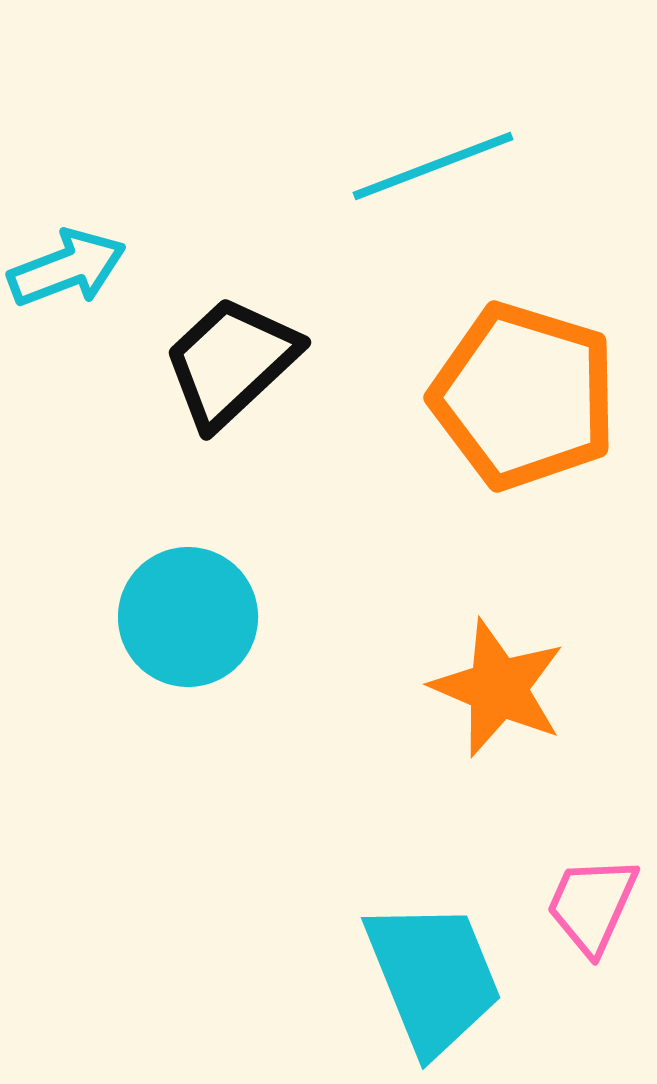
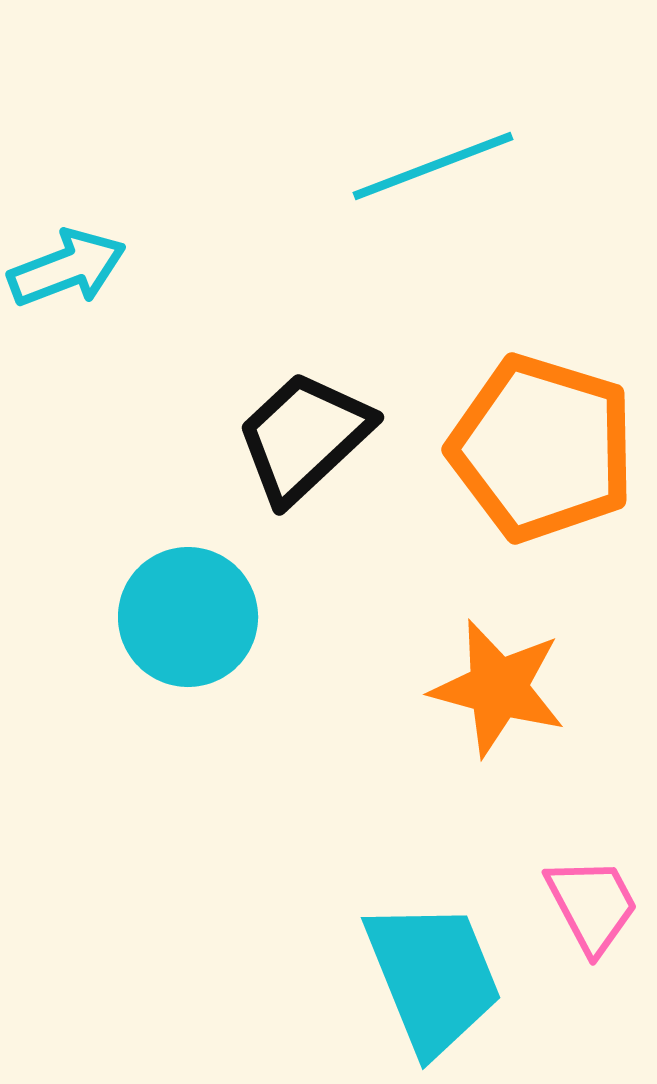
black trapezoid: moved 73 px right, 75 px down
orange pentagon: moved 18 px right, 52 px down
orange star: rotated 8 degrees counterclockwise
pink trapezoid: rotated 128 degrees clockwise
